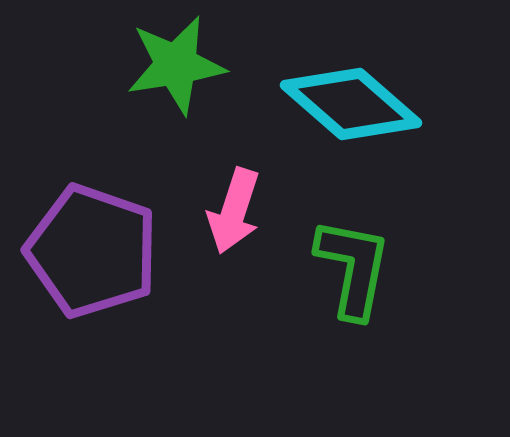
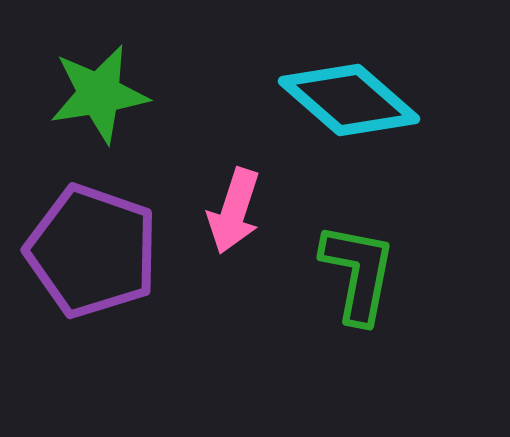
green star: moved 77 px left, 29 px down
cyan diamond: moved 2 px left, 4 px up
green L-shape: moved 5 px right, 5 px down
